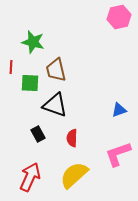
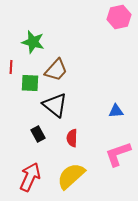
brown trapezoid: rotated 125 degrees counterclockwise
black triangle: rotated 20 degrees clockwise
blue triangle: moved 3 px left, 1 px down; rotated 14 degrees clockwise
yellow semicircle: moved 3 px left, 1 px down
